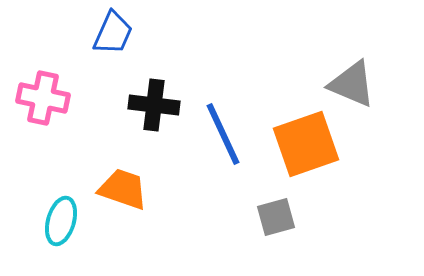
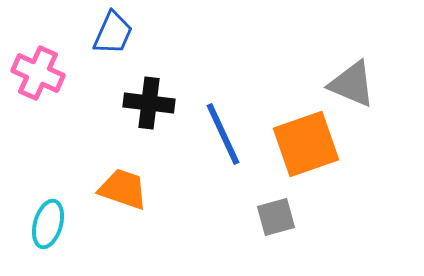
pink cross: moved 5 px left, 25 px up; rotated 12 degrees clockwise
black cross: moved 5 px left, 2 px up
cyan ellipse: moved 13 px left, 3 px down
